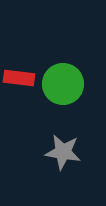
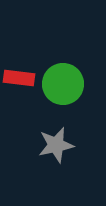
gray star: moved 7 px left, 7 px up; rotated 21 degrees counterclockwise
